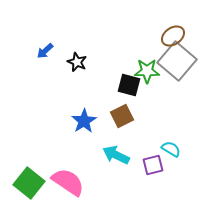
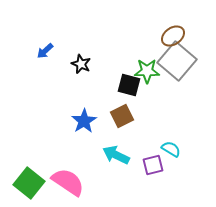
black star: moved 4 px right, 2 px down
